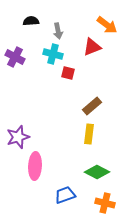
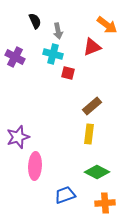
black semicircle: moved 4 px right; rotated 70 degrees clockwise
orange cross: rotated 18 degrees counterclockwise
